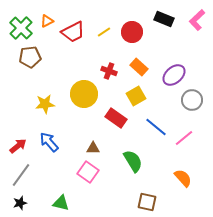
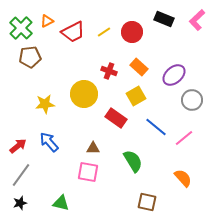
pink square: rotated 25 degrees counterclockwise
